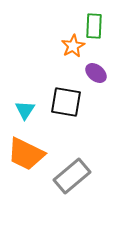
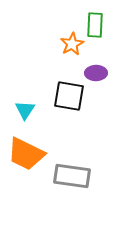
green rectangle: moved 1 px right, 1 px up
orange star: moved 1 px left, 2 px up
purple ellipse: rotated 40 degrees counterclockwise
black square: moved 3 px right, 6 px up
gray rectangle: rotated 48 degrees clockwise
